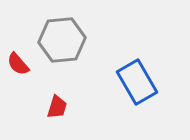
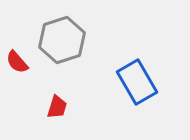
gray hexagon: rotated 12 degrees counterclockwise
red semicircle: moved 1 px left, 2 px up
